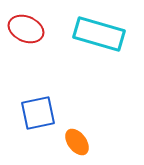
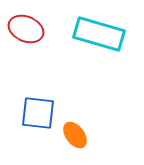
blue square: rotated 18 degrees clockwise
orange ellipse: moved 2 px left, 7 px up
